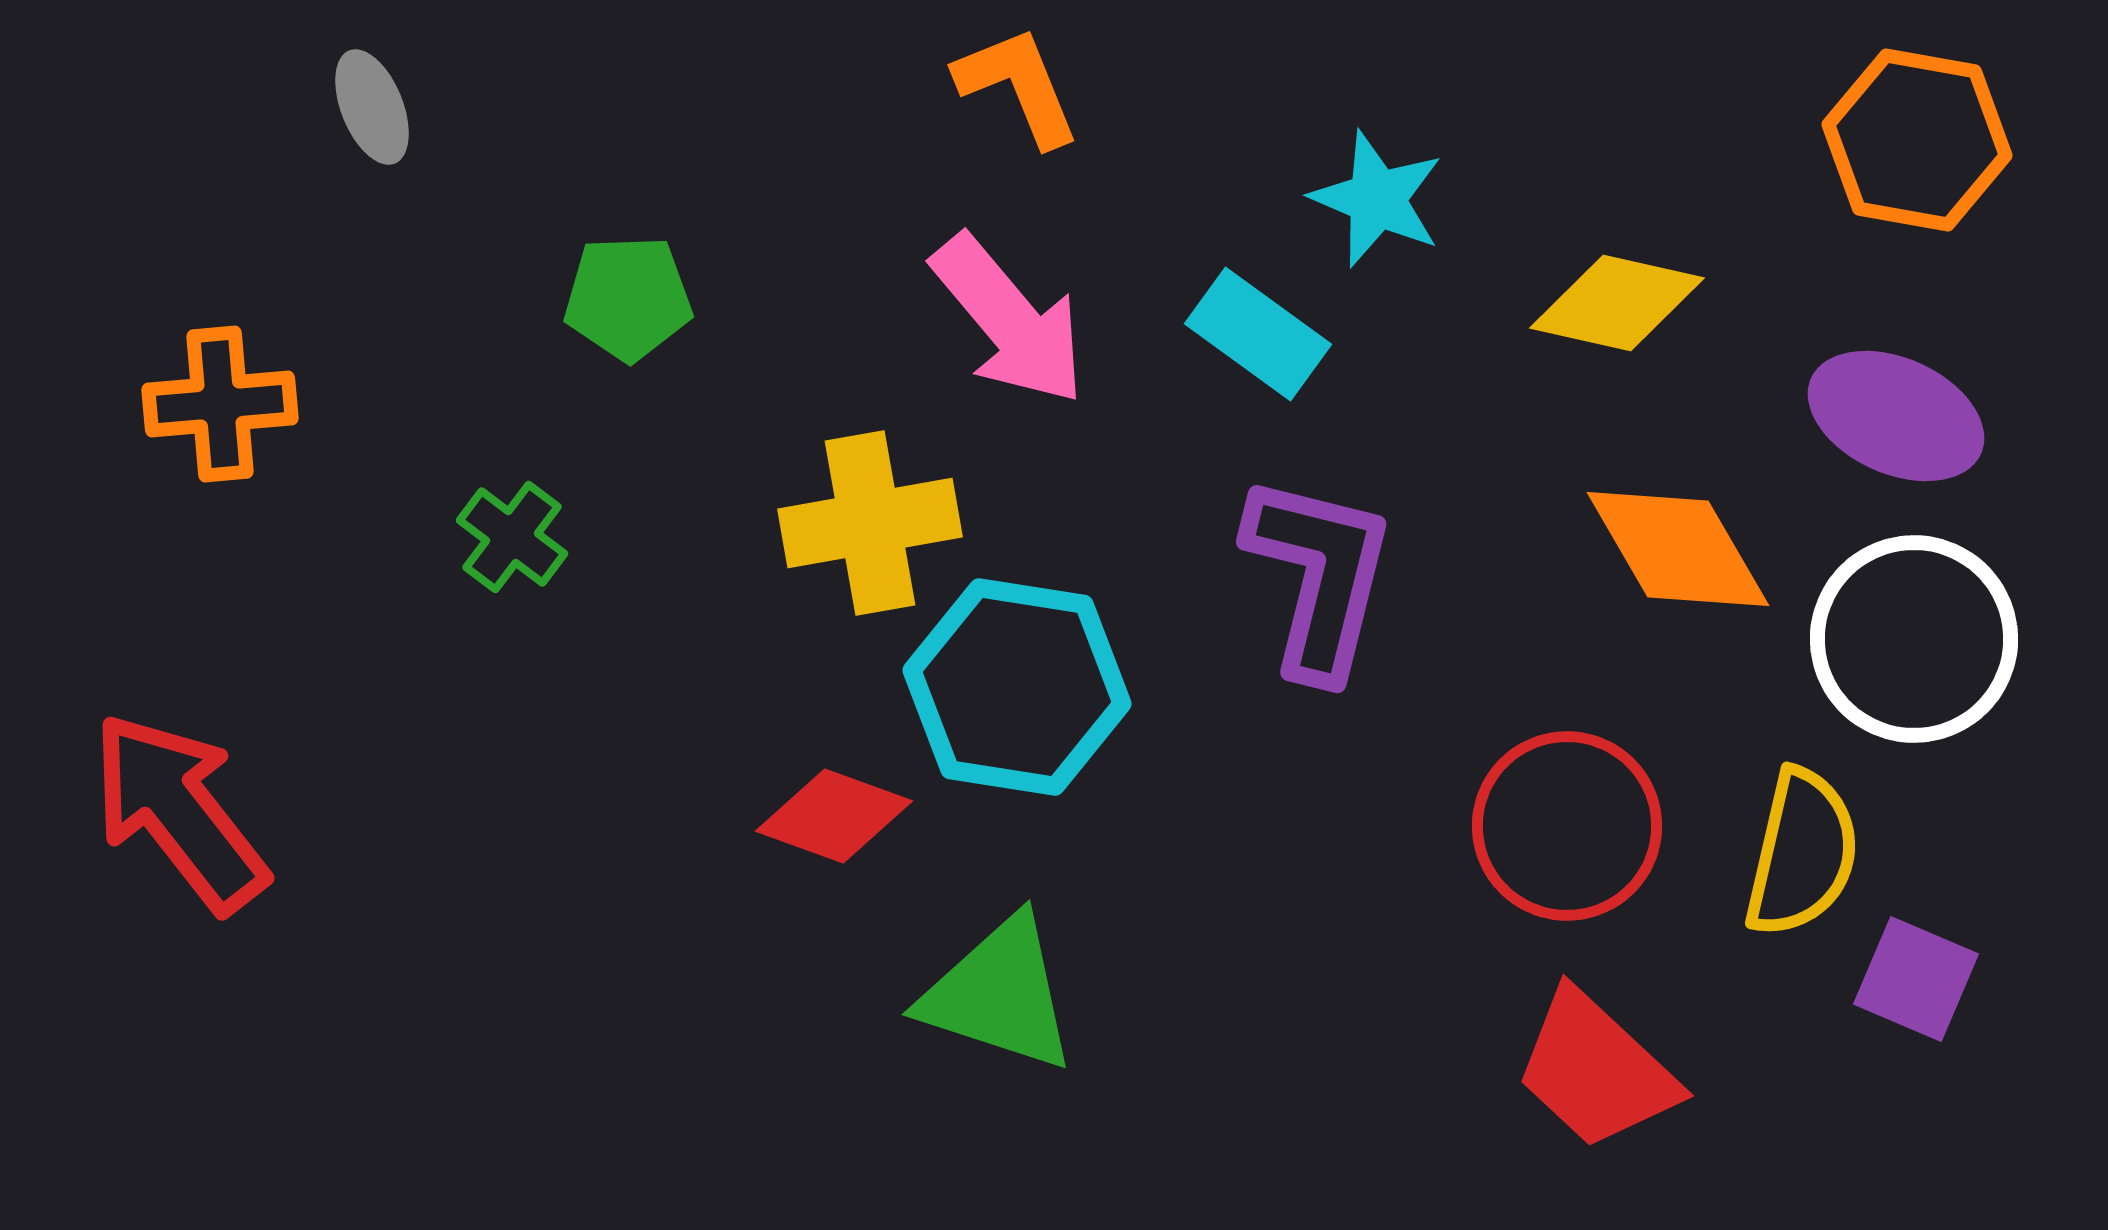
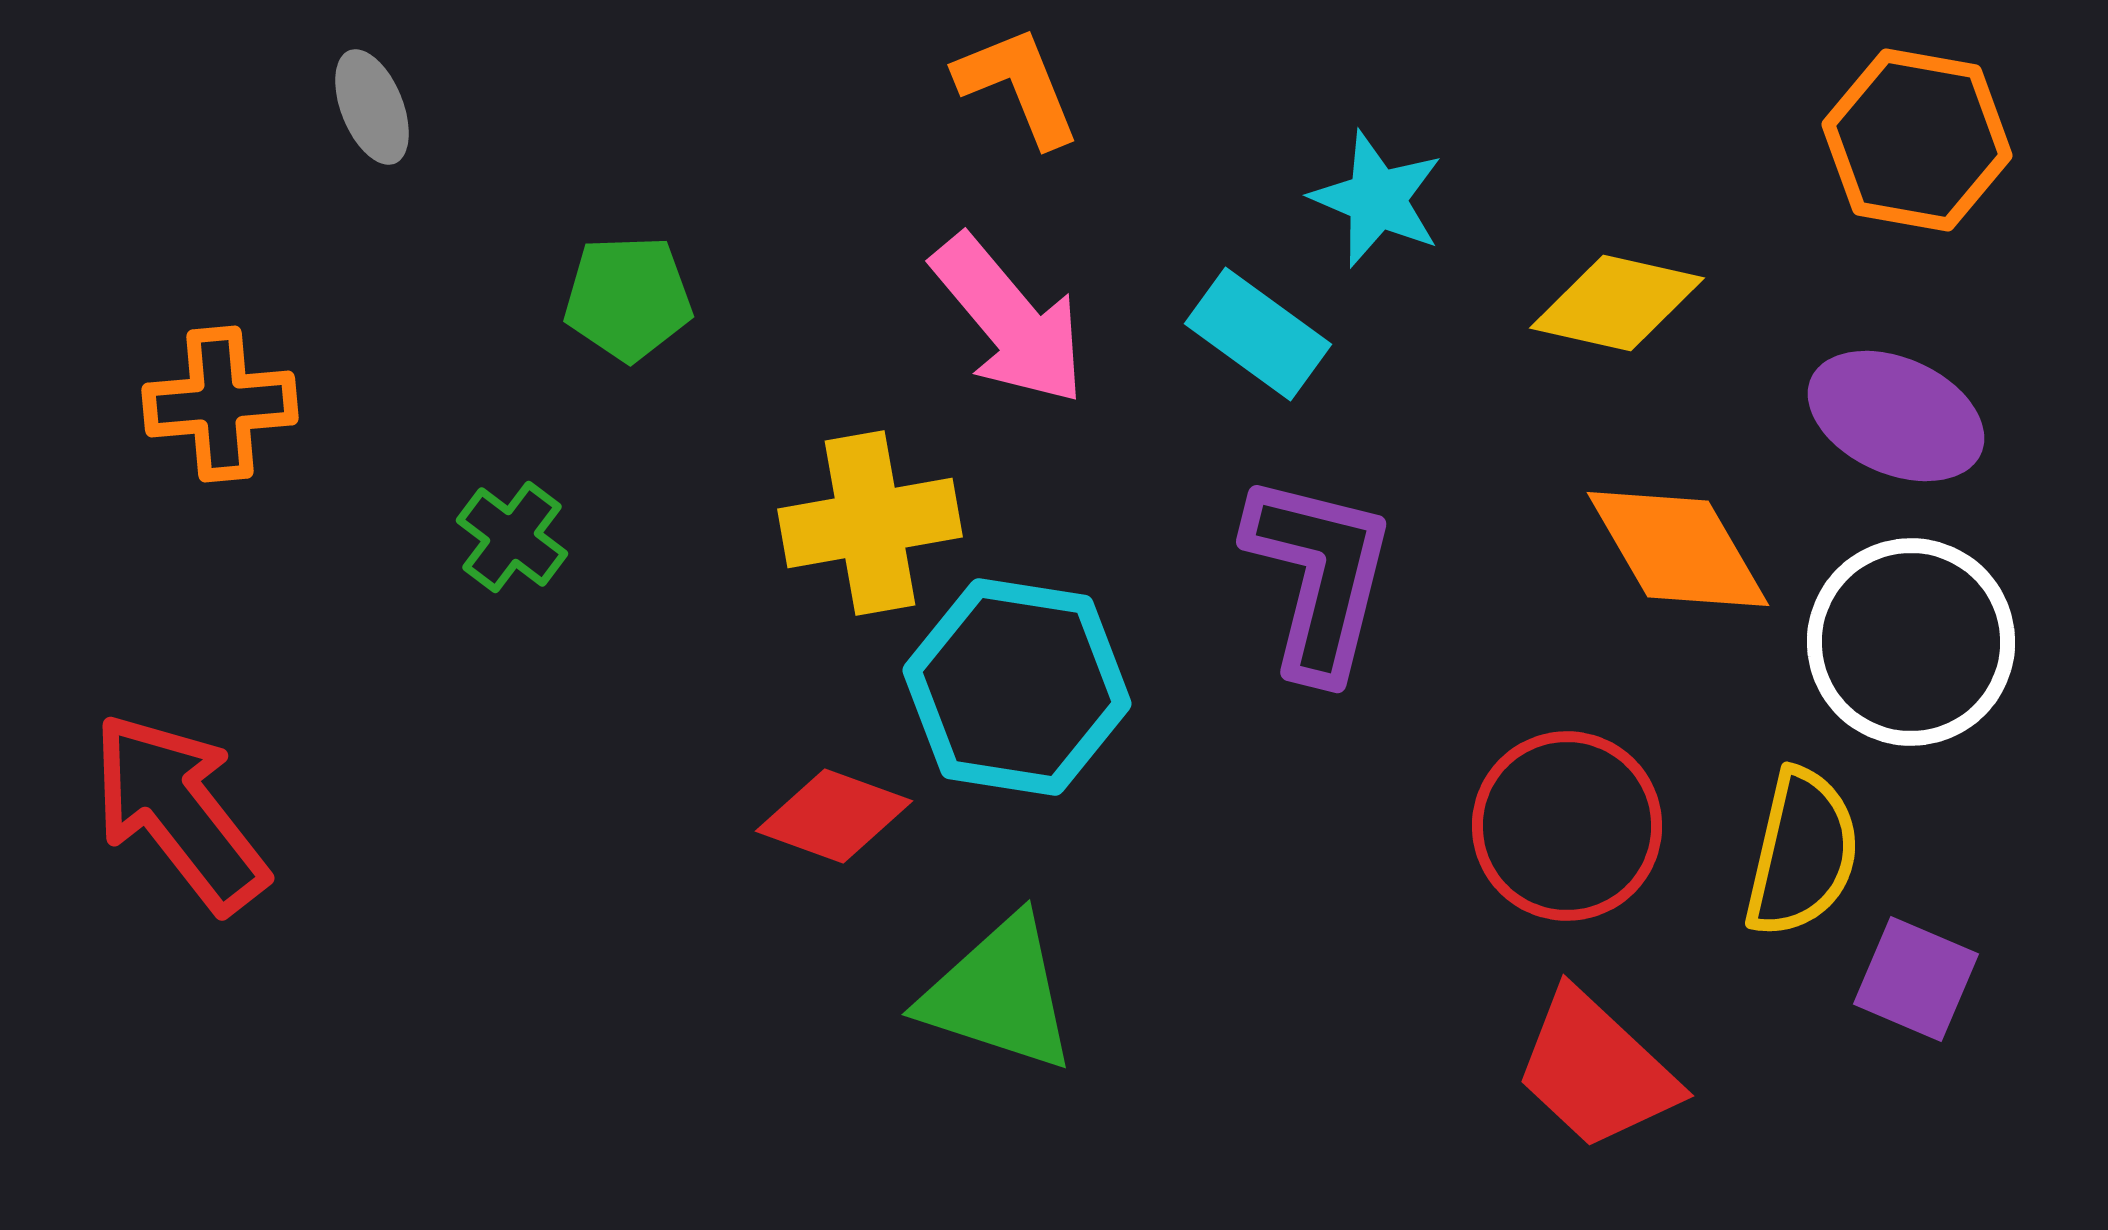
white circle: moved 3 px left, 3 px down
